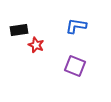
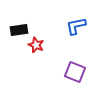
blue L-shape: rotated 20 degrees counterclockwise
purple square: moved 6 px down
